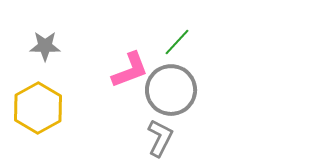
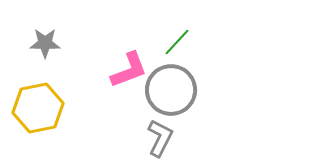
gray star: moved 3 px up
pink L-shape: moved 1 px left
yellow hexagon: rotated 18 degrees clockwise
